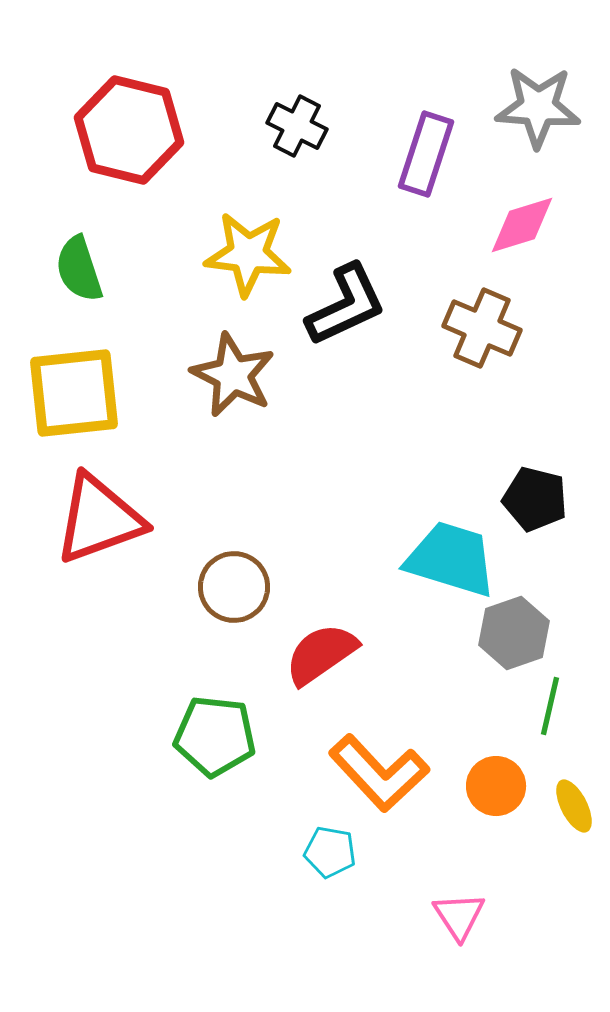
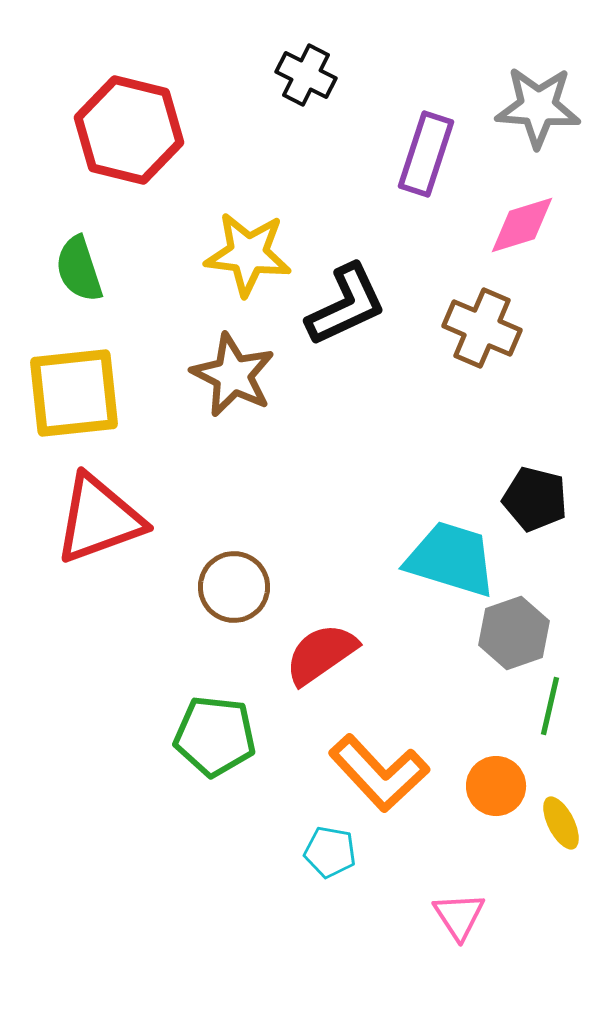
black cross: moved 9 px right, 51 px up
yellow ellipse: moved 13 px left, 17 px down
